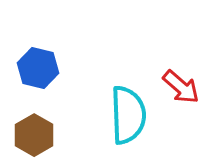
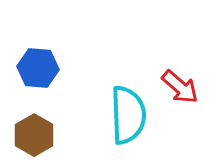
blue hexagon: rotated 9 degrees counterclockwise
red arrow: moved 1 px left
